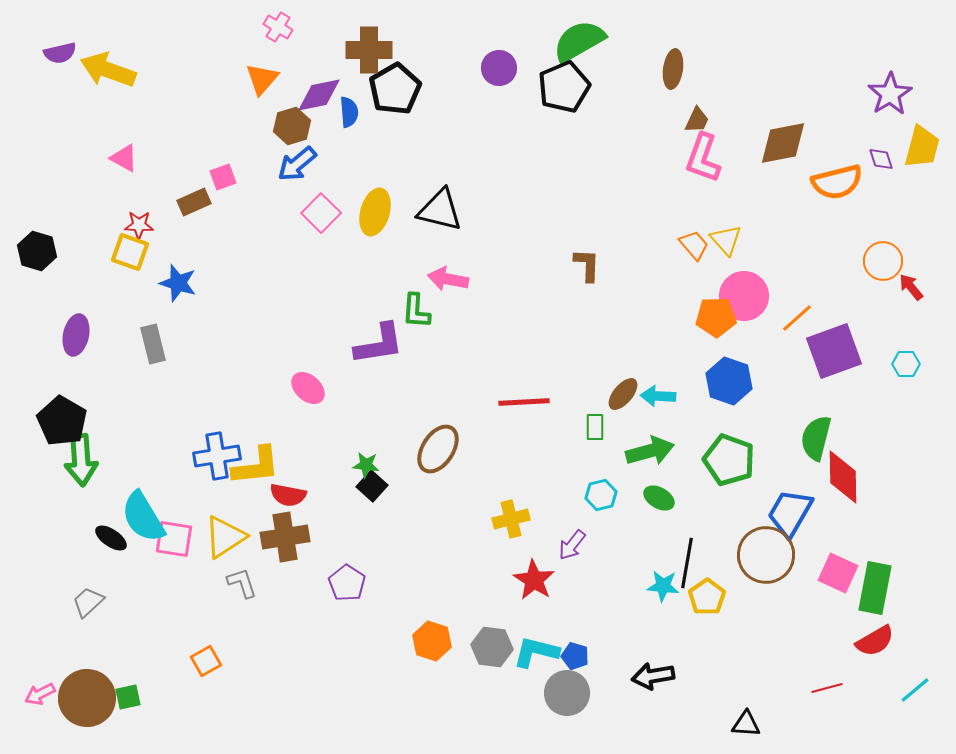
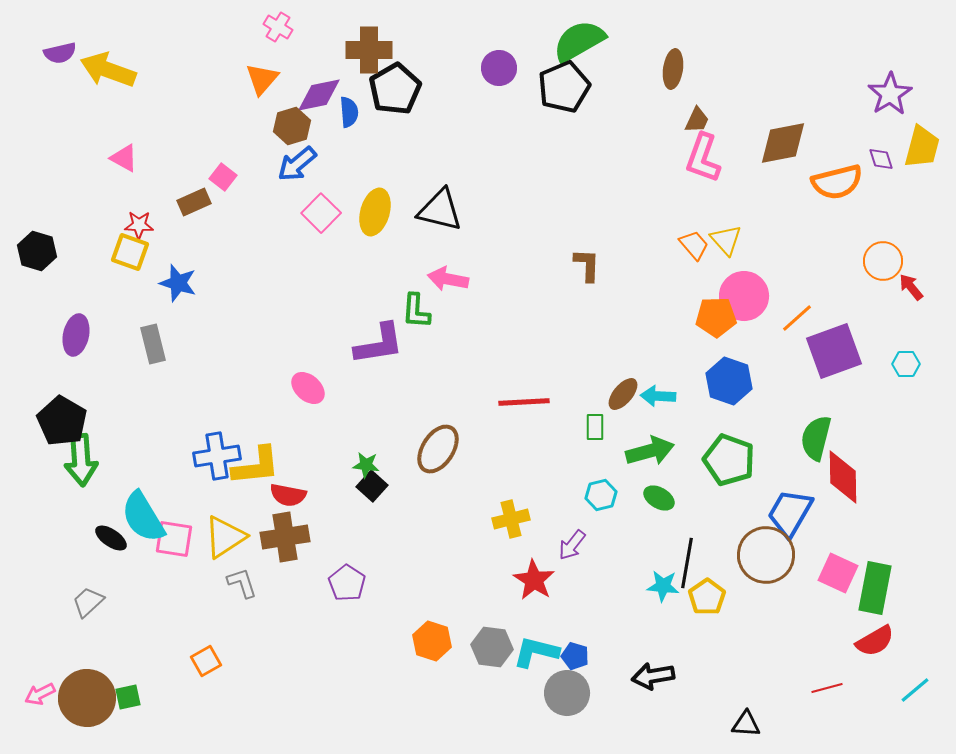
pink square at (223, 177): rotated 32 degrees counterclockwise
